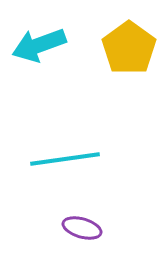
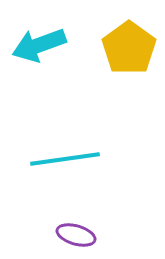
purple ellipse: moved 6 px left, 7 px down
